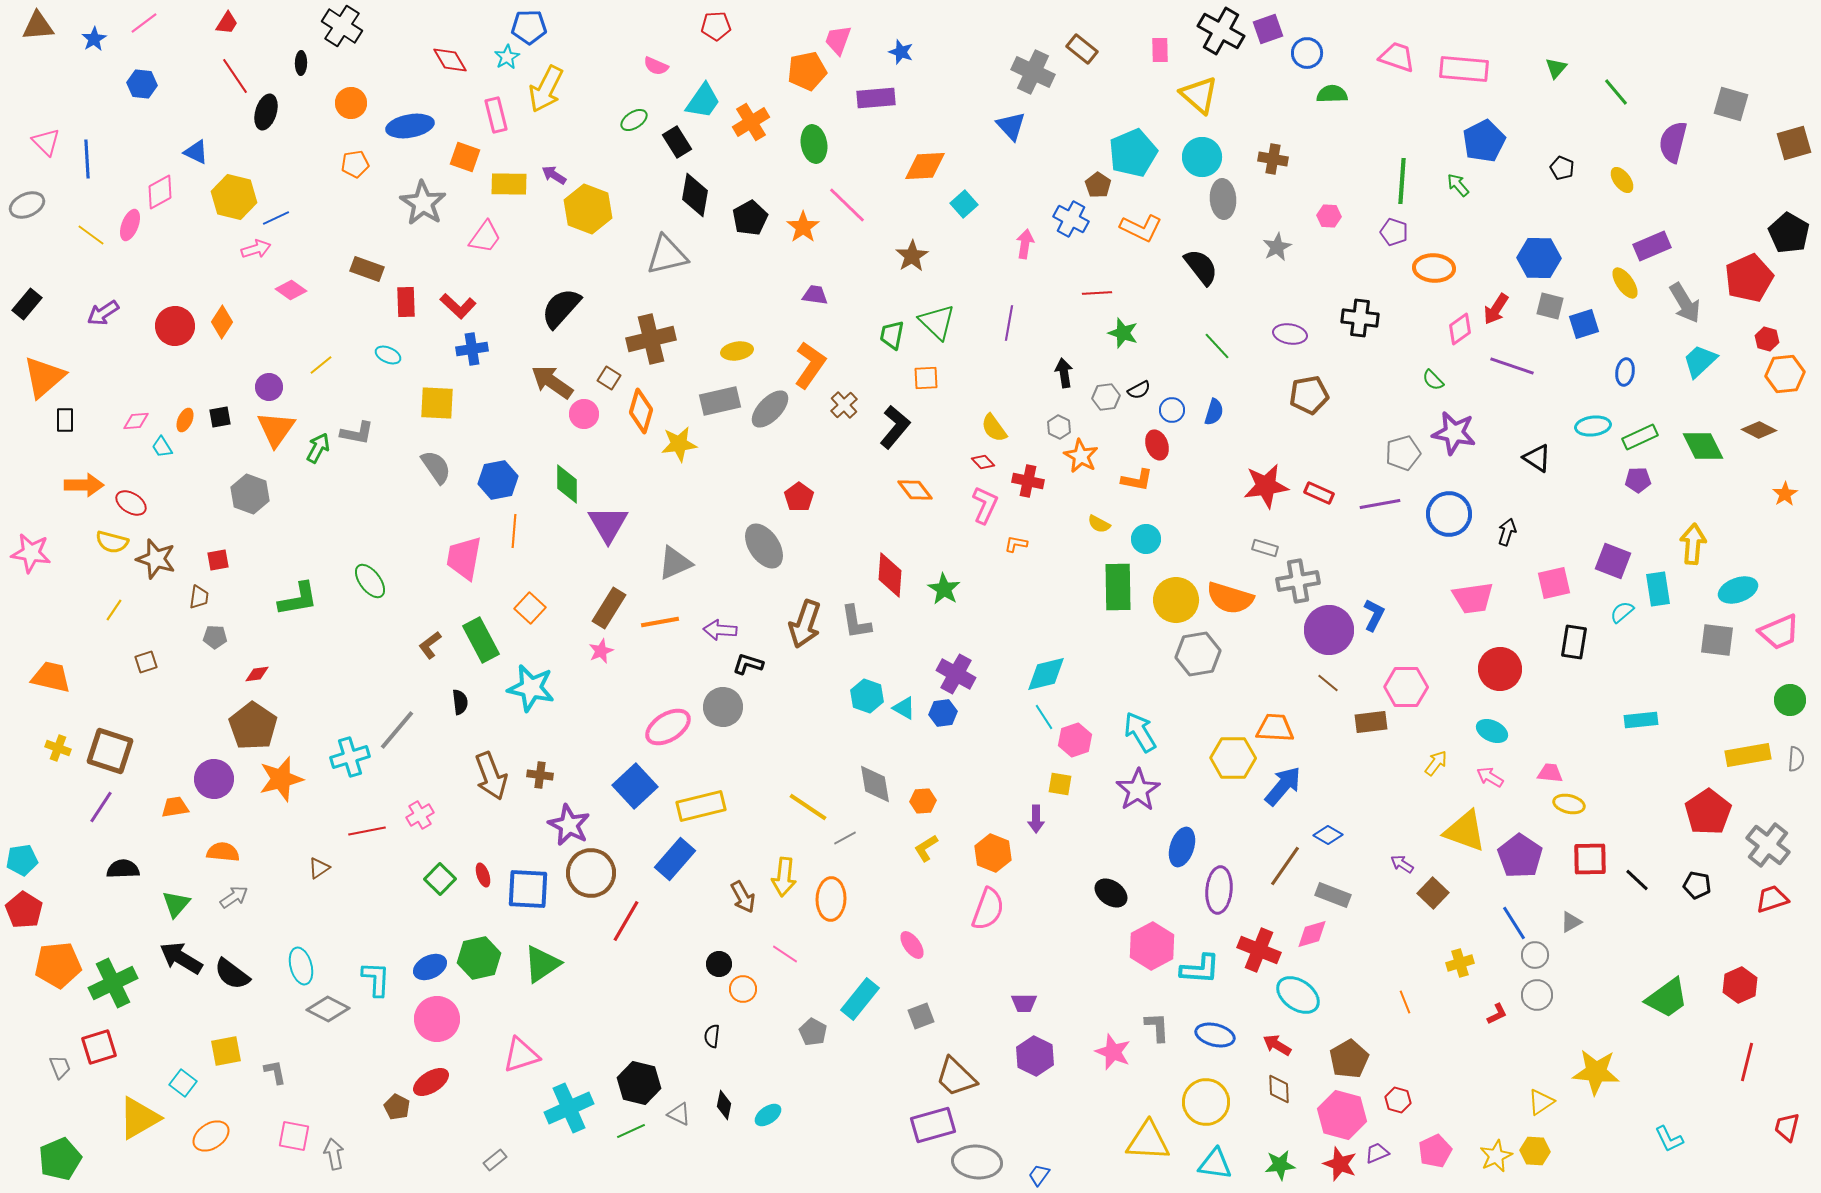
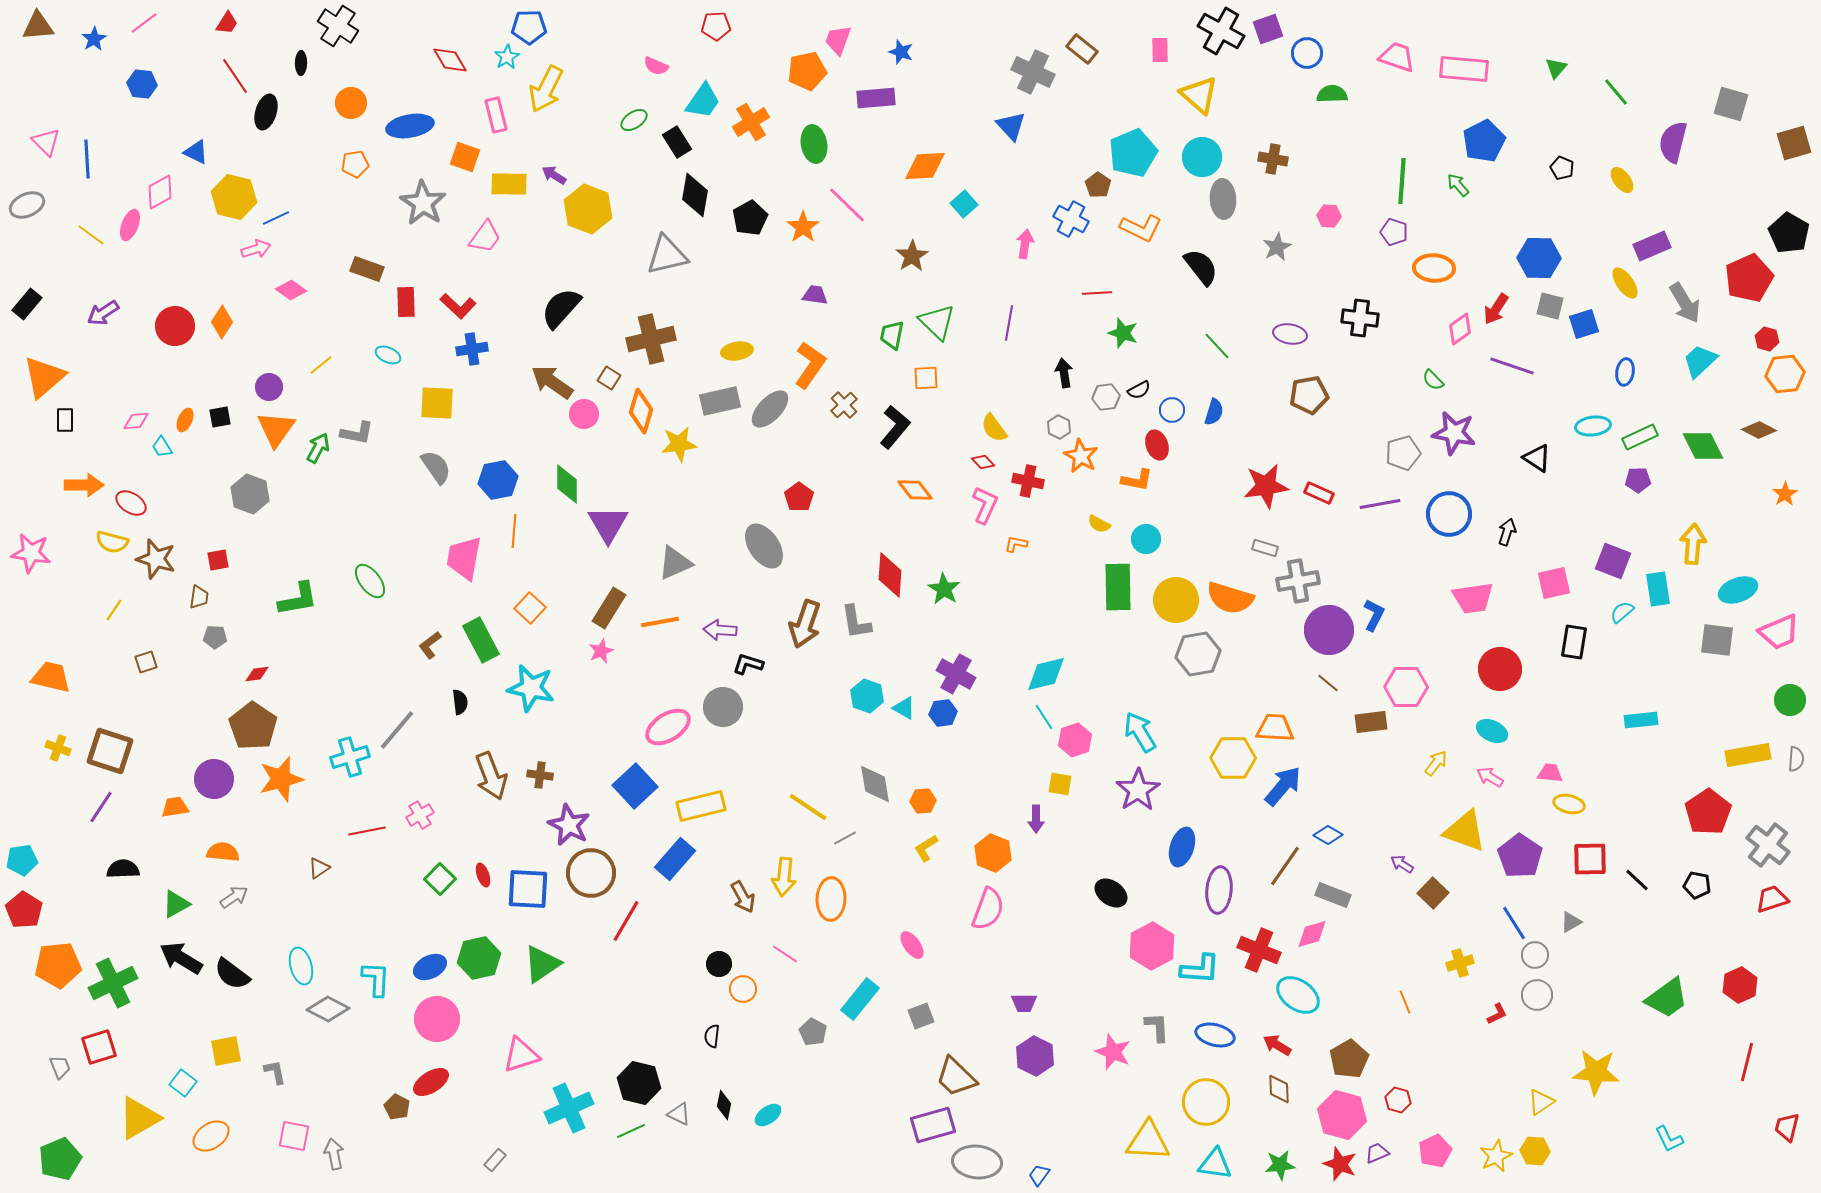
black cross at (342, 26): moved 4 px left
green triangle at (176, 904): rotated 20 degrees clockwise
gray rectangle at (495, 1160): rotated 10 degrees counterclockwise
